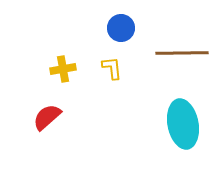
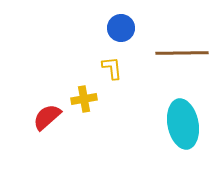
yellow cross: moved 21 px right, 30 px down
